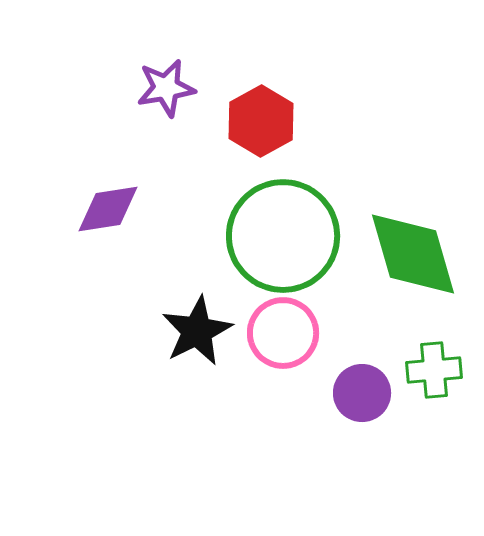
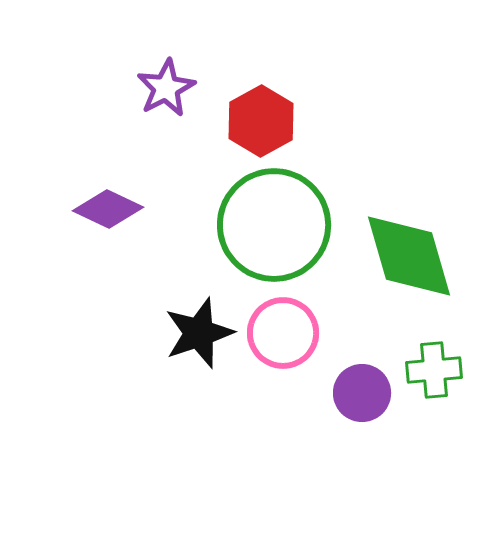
purple star: rotated 18 degrees counterclockwise
purple diamond: rotated 34 degrees clockwise
green circle: moved 9 px left, 11 px up
green diamond: moved 4 px left, 2 px down
black star: moved 2 px right, 2 px down; rotated 8 degrees clockwise
